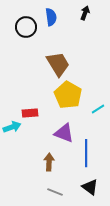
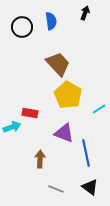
blue semicircle: moved 4 px down
black circle: moved 4 px left
brown trapezoid: rotated 12 degrees counterclockwise
cyan line: moved 1 px right
red rectangle: rotated 14 degrees clockwise
blue line: rotated 12 degrees counterclockwise
brown arrow: moved 9 px left, 3 px up
gray line: moved 1 px right, 3 px up
